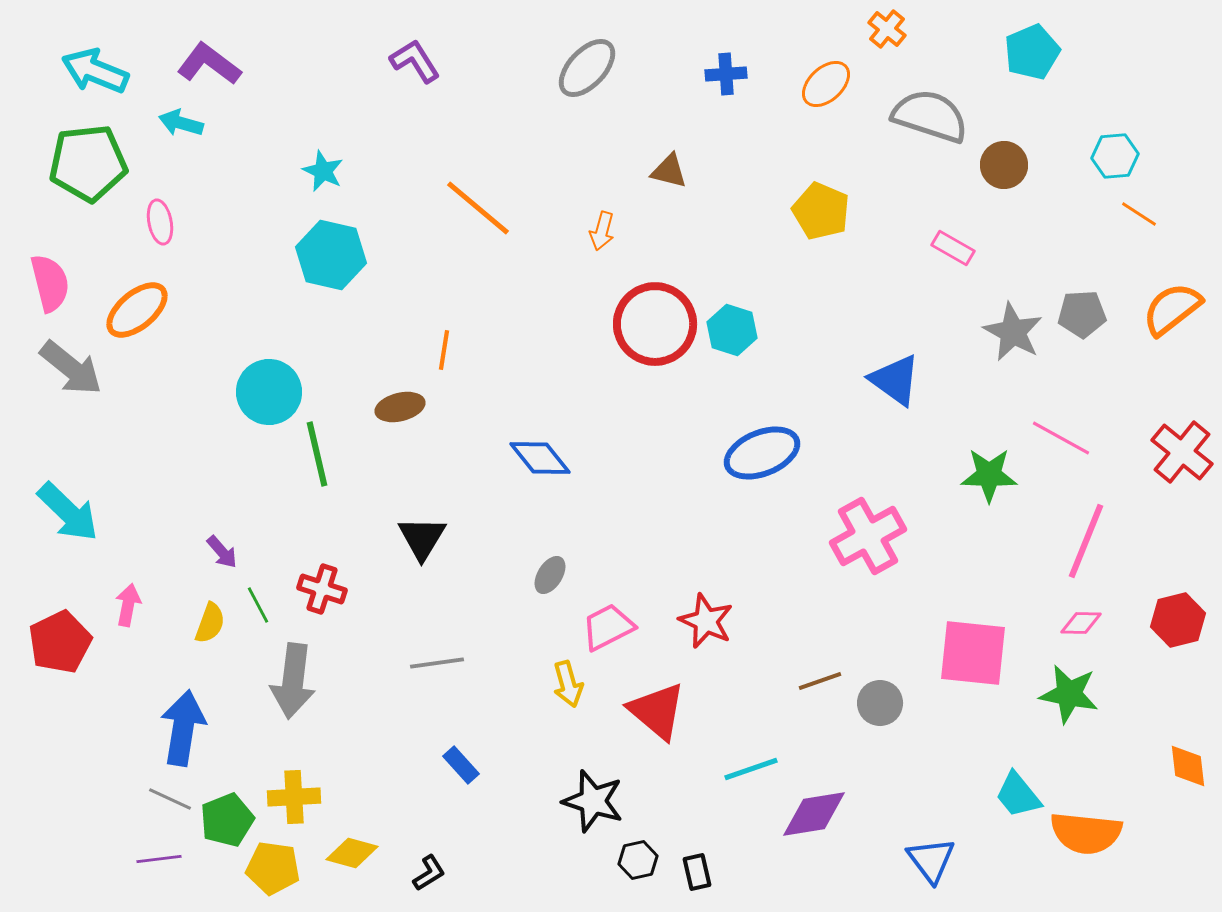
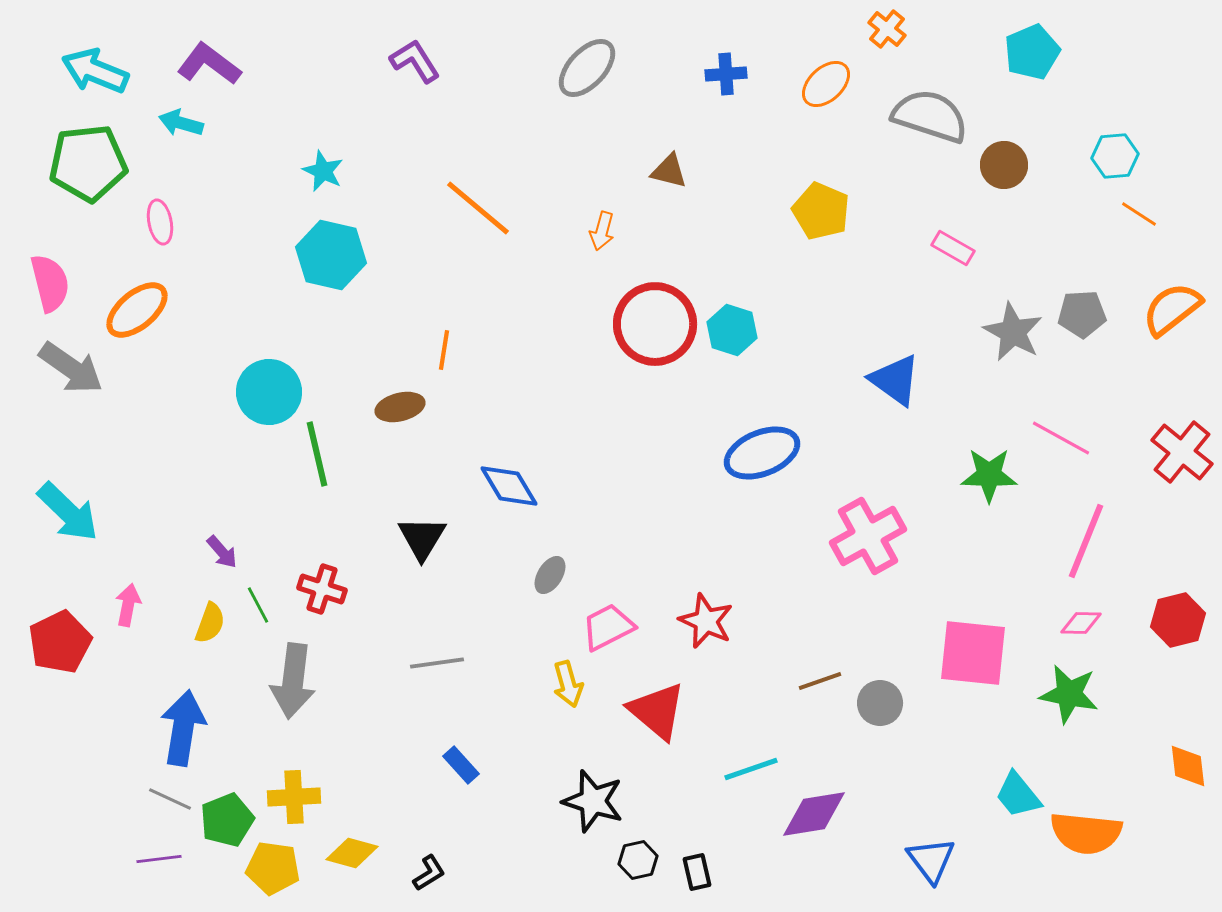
gray arrow at (71, 368): rotated 4 degrees counterclockwise
blue diamond at (540, 458): moved 31 px left, 28 px down; rotated 8 degrees clockwise
